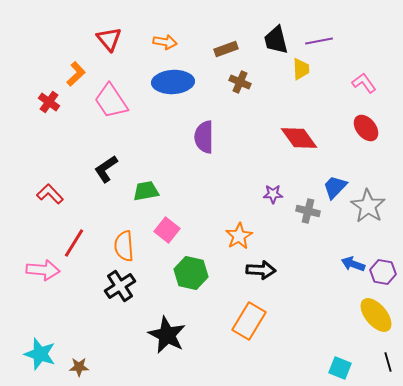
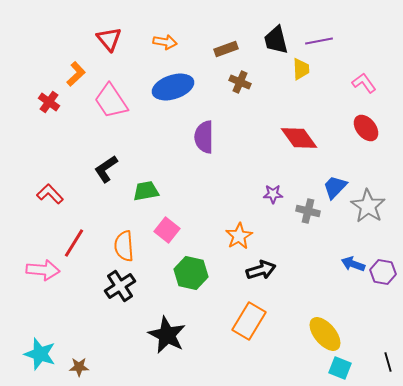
blue ellipse: moved 5 px down; rotated 15 degrees counterclockwise
black arrow: rotated 20 degrees counterclockwise
yellow ellipse: moved 51 px left, 19 px down
